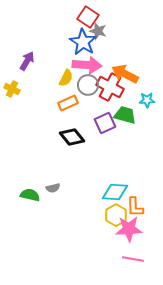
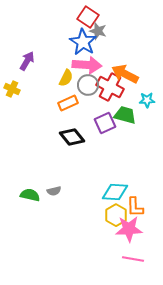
gray semicircle: moved 1 px right, 3 px down
